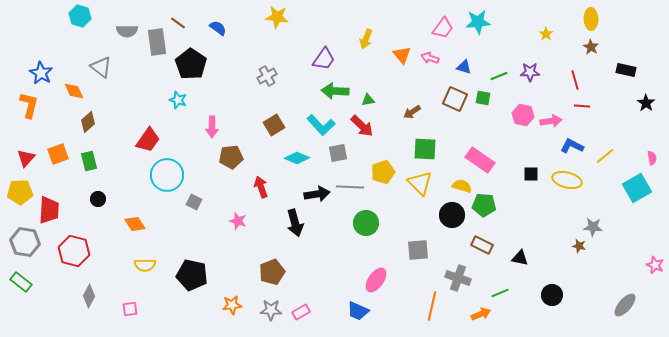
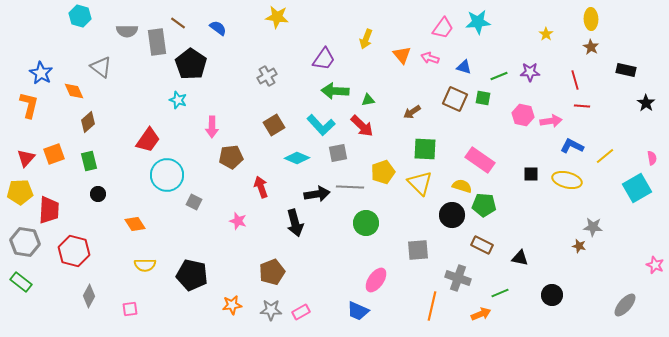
orange square at (58, 154): moved 4 px left
black circle at (98, 199): moved 5 px up
